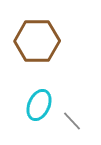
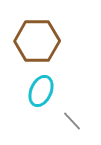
cyan ellipse: moved 2 px right, 14 px up
